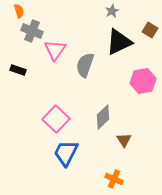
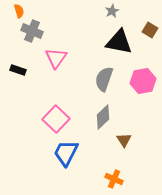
black triangle: rotated 36 degrees clockwise
pink triangle: moved 1 px right, 8 px down
gray semicircle: moved 19 px right, 14 px down
